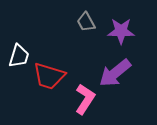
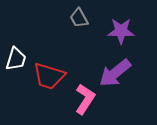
gray trapezoid: moved 7 px left, 4 px up
white trapezoid: moved 3 px left, 3 px down
